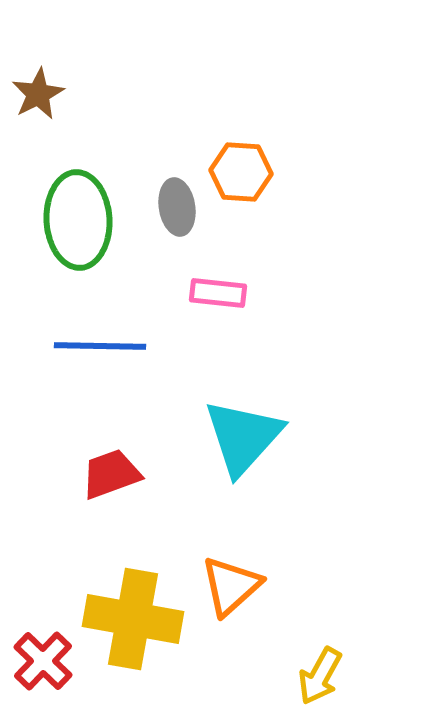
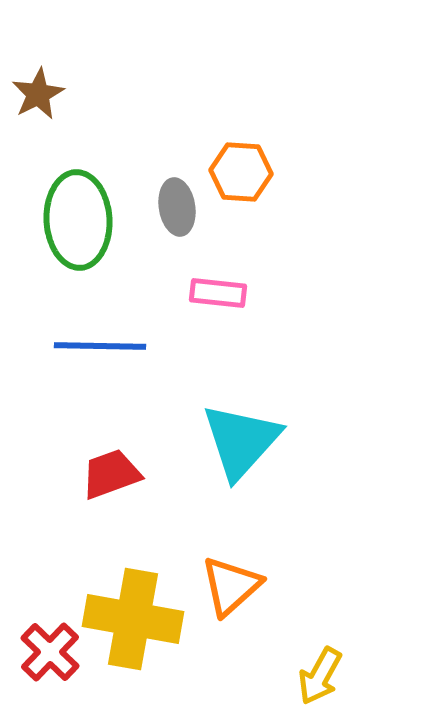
cyan triangle: moved 2 px left, 4 px down
red cross: moved 7 px right, 9 px up
